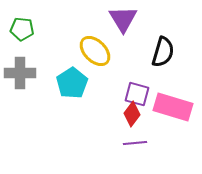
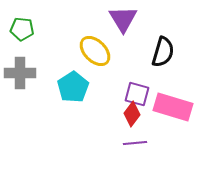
cyan pentagon: moved 1 px right, 4 px down
